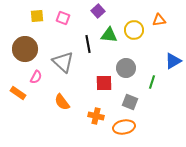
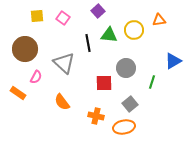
pink square: rotated 16 degrees clockwise
black line: moved 1 px up
gray triangle: moved 1 px right, 1 px down
gray square: moved 2 px down; rotated 28 degrees clockwise
